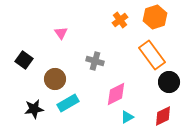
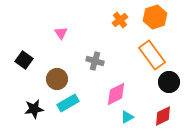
brown circle: moved 2 px right
